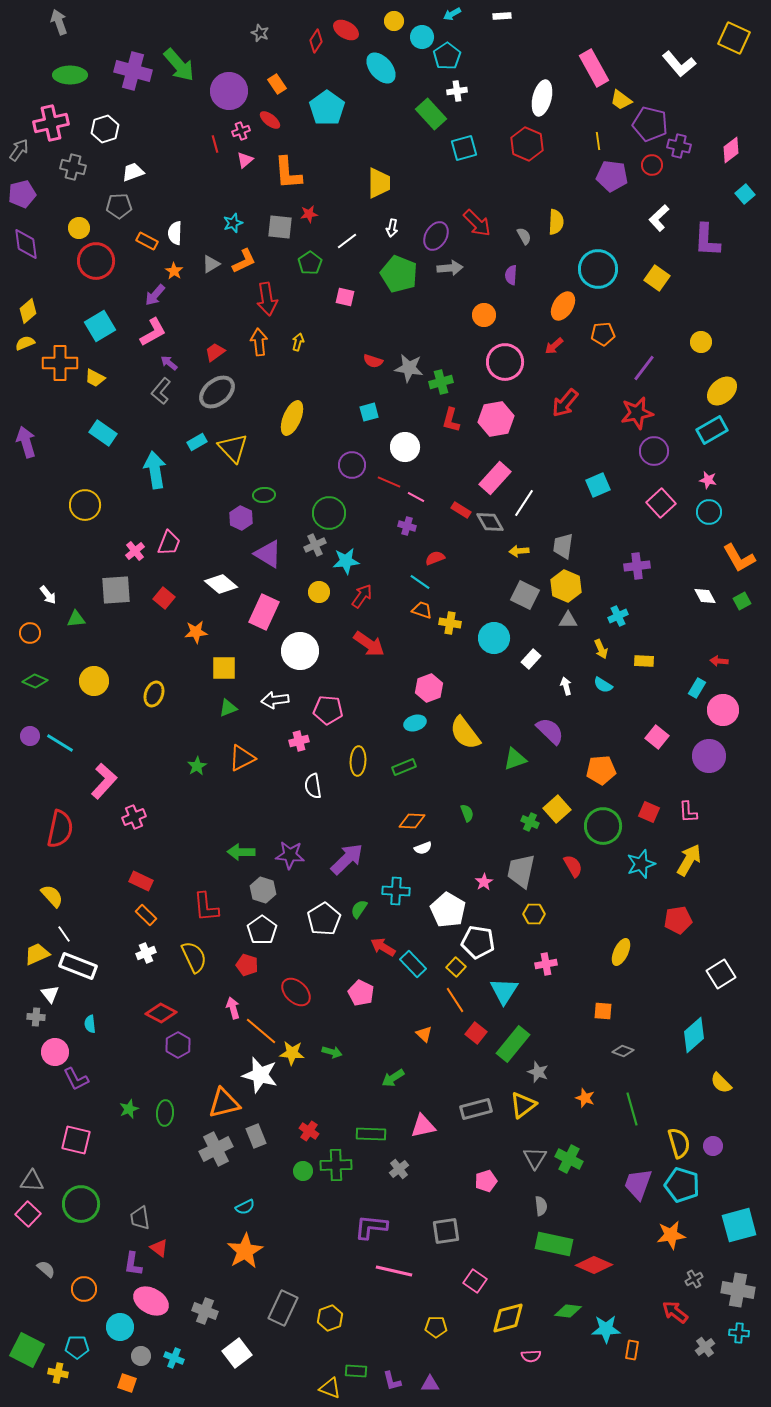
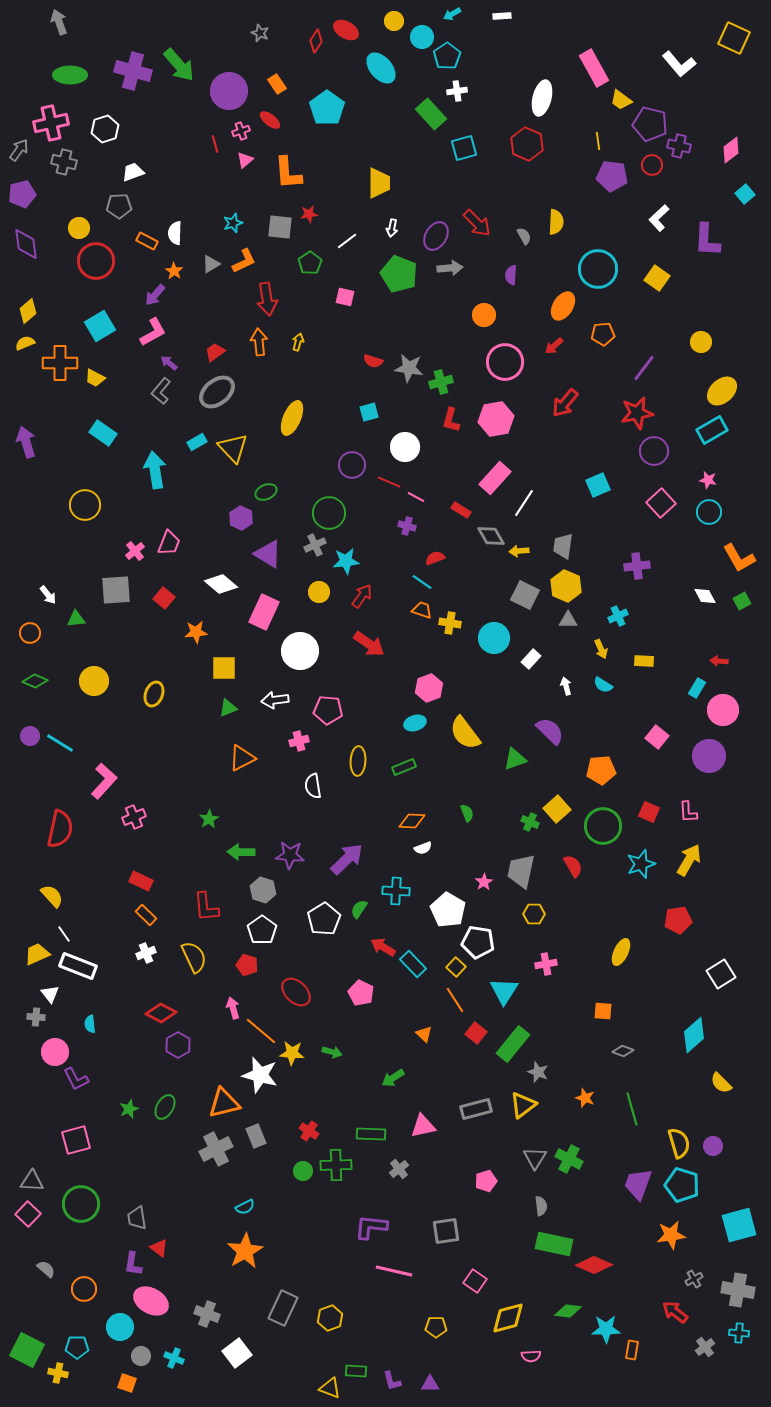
gray cross at (73, 167): moved 9 px left, 5 px up
green ellipse at (264, 495): moved 2 px right, 3 px up; rotated 20 degrees counterclockwise
gray diamond at (490, 522): moved 1 px right, 14 px down
cyan line at (420, 582): moved 2 px right
green star at (197, 766): moved 12 px right, 53 px down
green ellipse at (165, 1113): moved 6 px up; rotated 25 degrees clockwise
pink square at (76, 1140): rotated 28 degrees counterclockwise
gray trapezoid at (140, 1218): moved 3 px left
gray cross at (205, 1311): moved 2 px right, 3 px down
